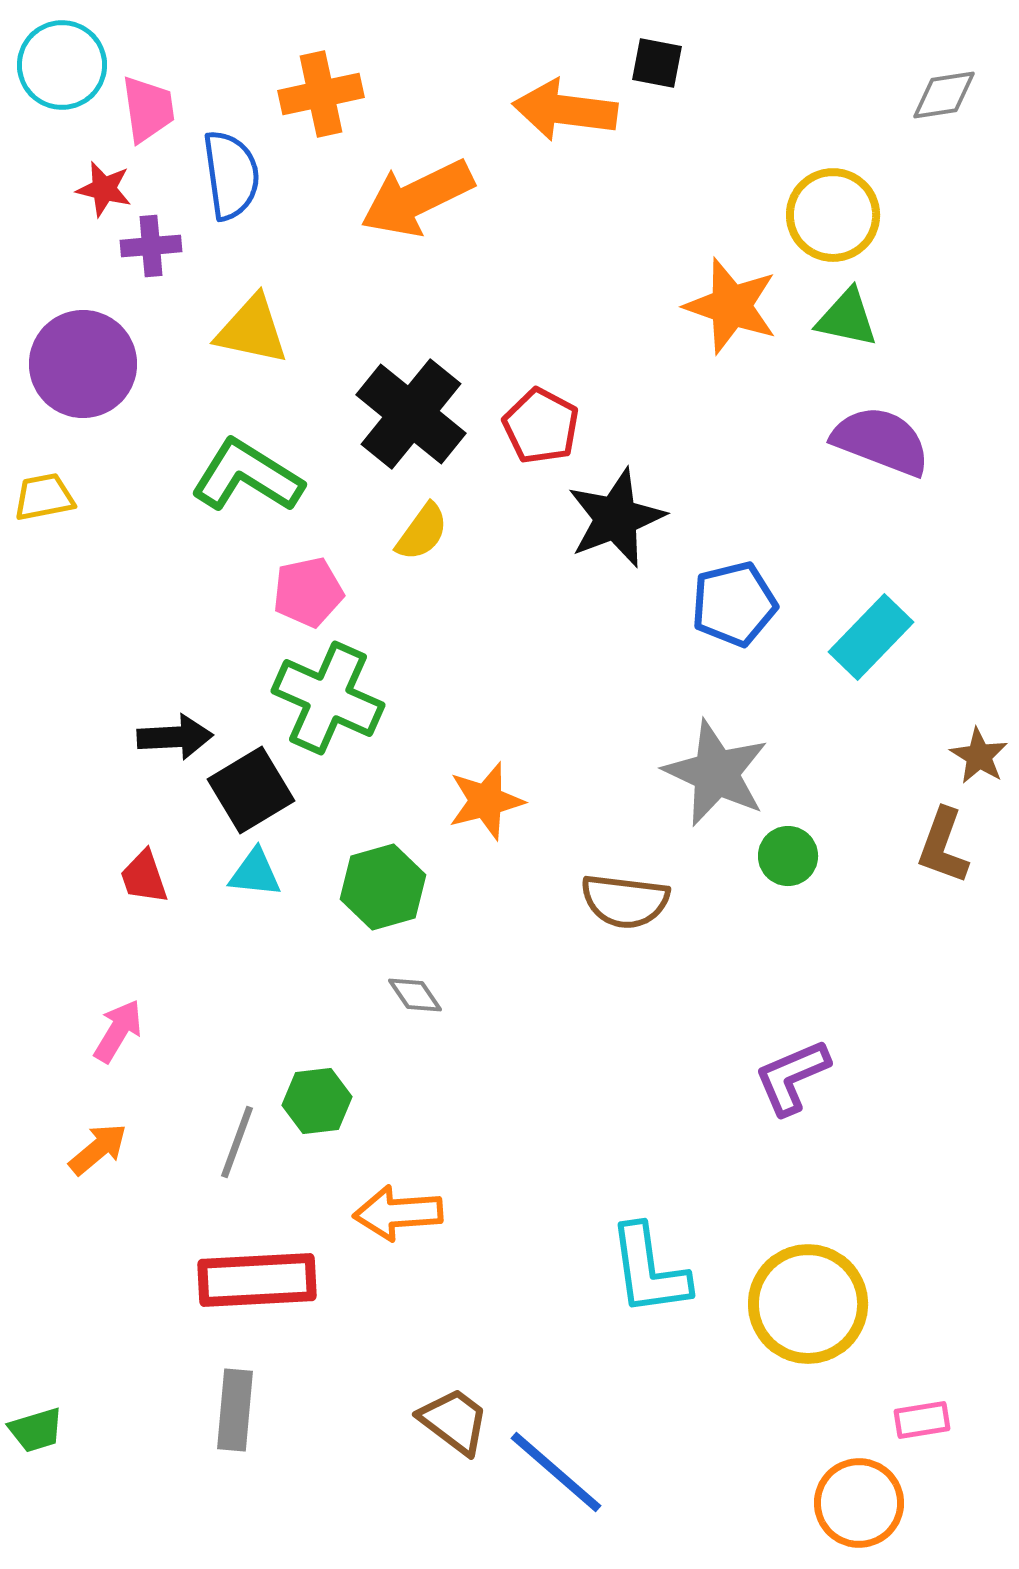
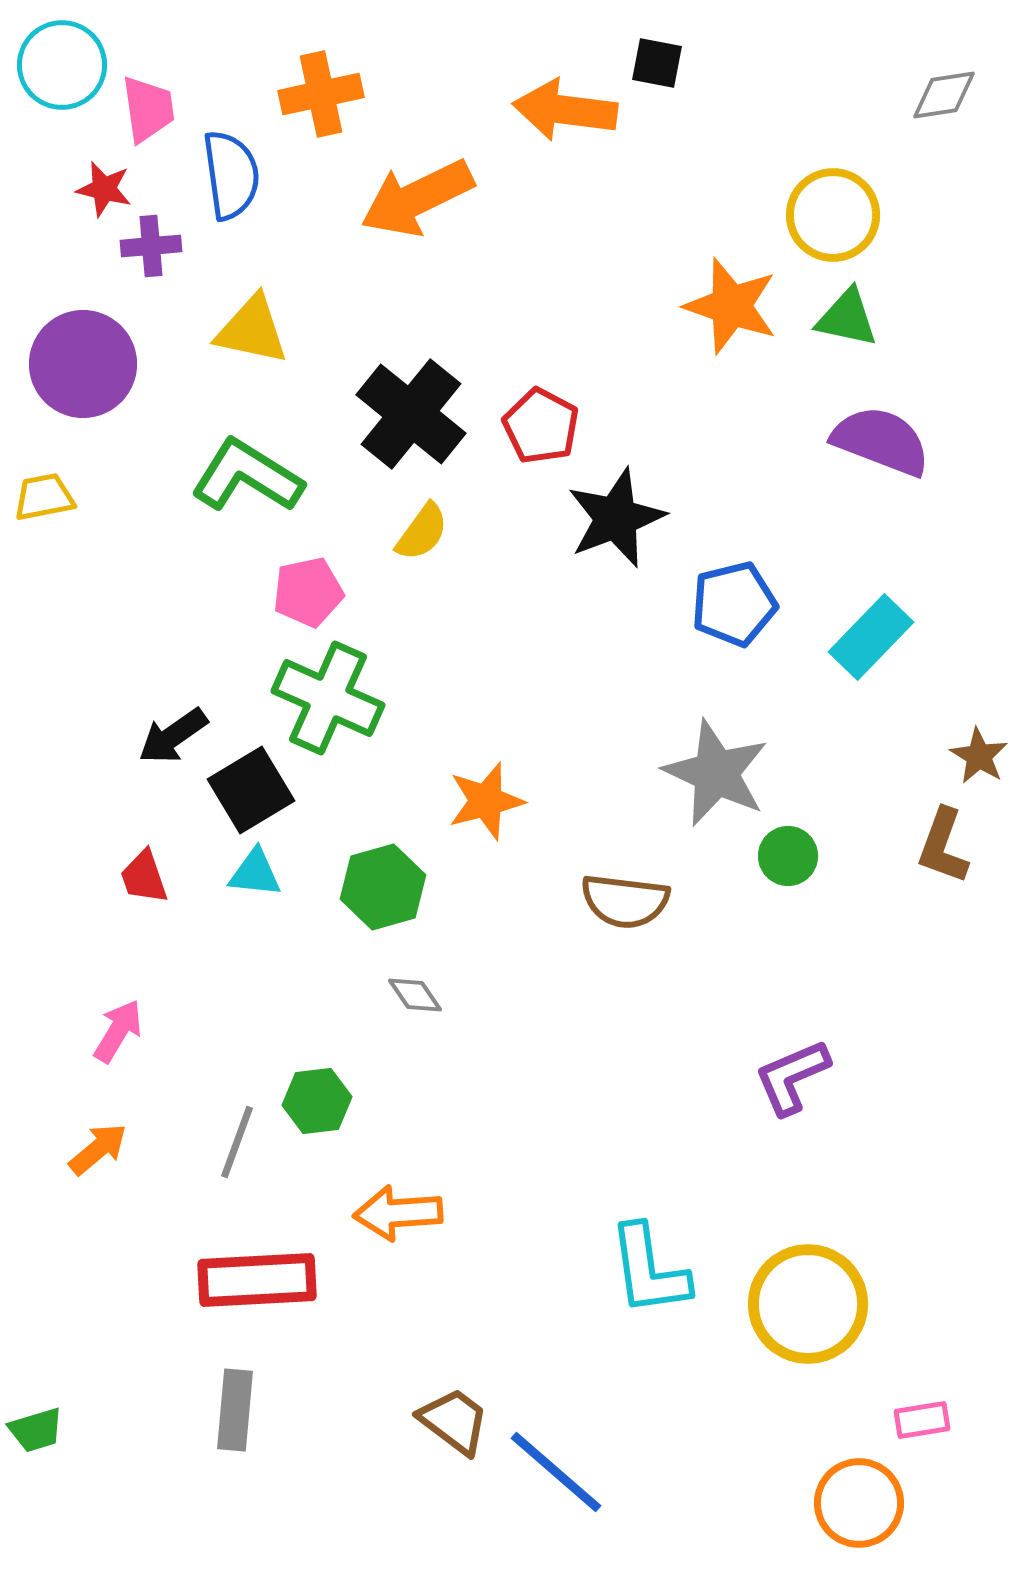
black arrow at (175, 737): moved 2 px left, 1 px up; rotated 148 degrees clockwise
